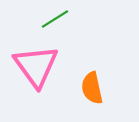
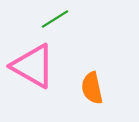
pink triangle: moved 3 px left; rotated 24 degrees counterclockwise
